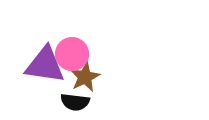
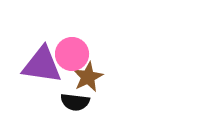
purple triangle: moved 3 px left
brown star: moved 3 px right
